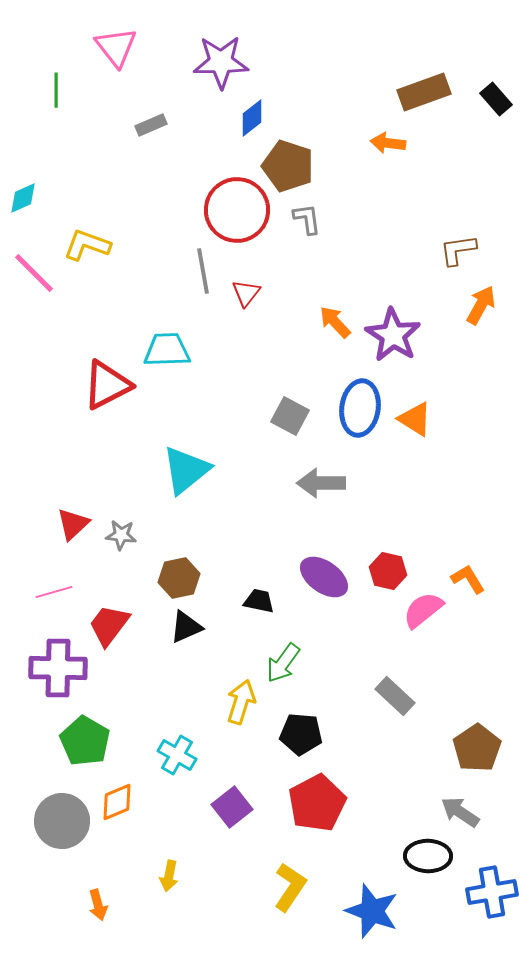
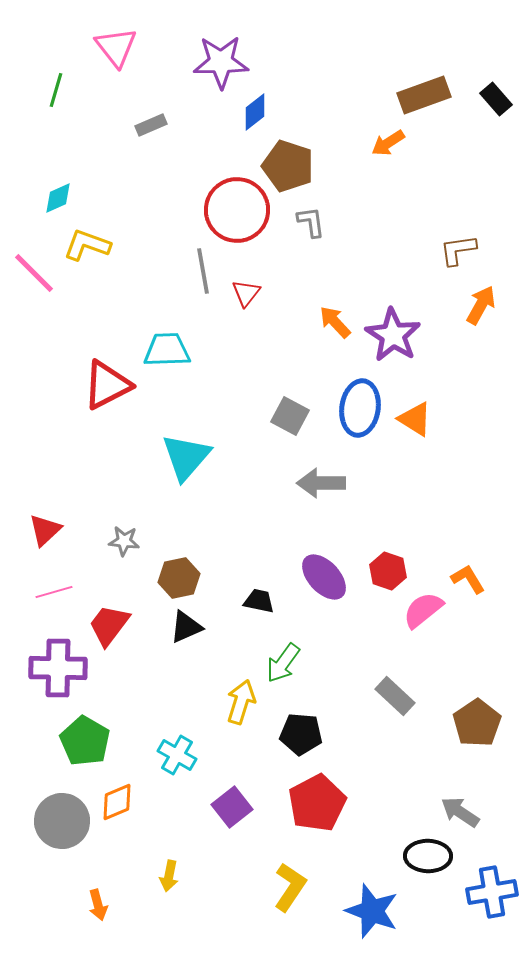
green line at (56, 90): rotated 16 degrees clockwise
brown rectangle at (424, 92): moved 3 px down
blue diamond at (252, 118): moved 3 px right, 6 px up
orange arrow at (388, 143): rotated 40 degrees counterclockwise
cyan diamond at (23, 198): moved 35 px right
gray L-shape at (307, 219): moved 4 px right, 3 px down
cyan triangle at (186, 470): moved 13 px up; rotated 10 degrees counterclockwise
red triangle at (73, 524): moved 28 px left, 6 px down
gray star at (121, 535): moved 3 px right, 6 px down
red hexagon at (388, 571): rotated 6 degrees clockwise
purple ellipse at (324, 577): rotated 12 degrees clockwise
brown pentagon at (477, 748): moved 25 px up
